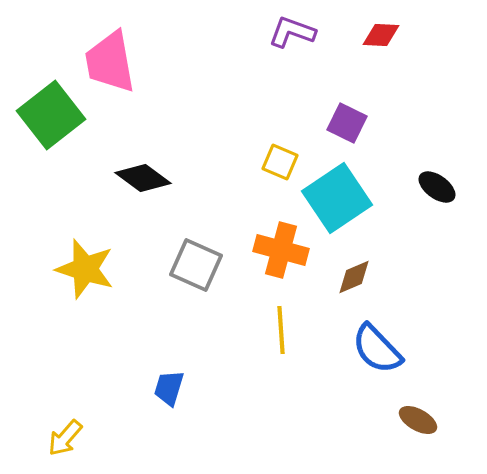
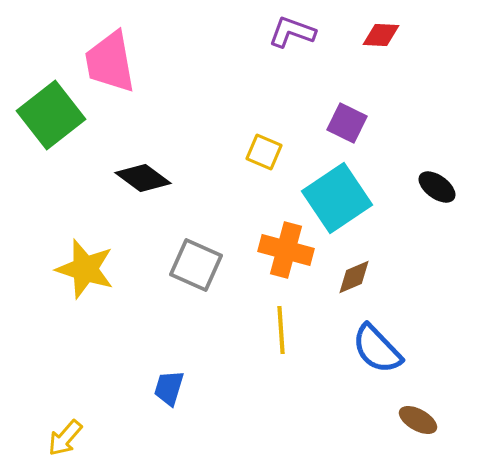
yellow square: moved 16 px left, 10 px up
orange cross: moved 5 px right
